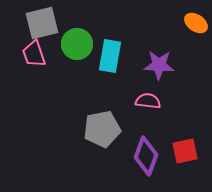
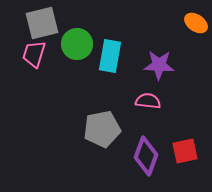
pink trapezoid: rotated 36 degrees clockwise
